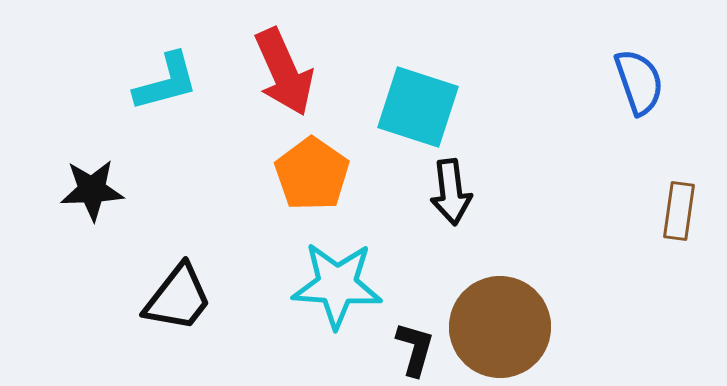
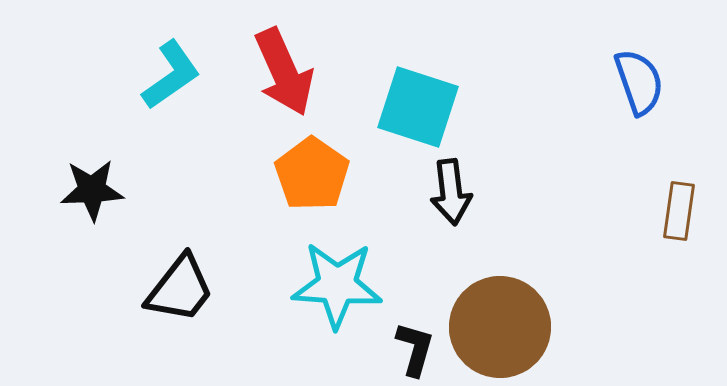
cyan L-shape: moved 5 px right, 7 px up; rotated 20 degrees counterclockwise
black trapezoid: moved 2 px right, 9 px up
